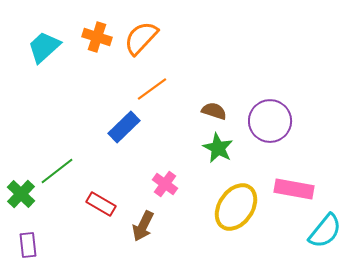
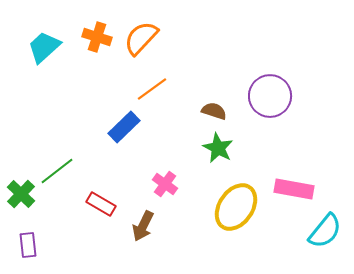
purple circle: moved 25 px up
